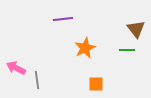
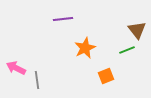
brown triangle: moved 1 px right, 1 px down
green line: rotated 21 degrees counterclockwise
orange square: moved 10 px right, 8 px up; rotated 21 degrees counterclockwise
